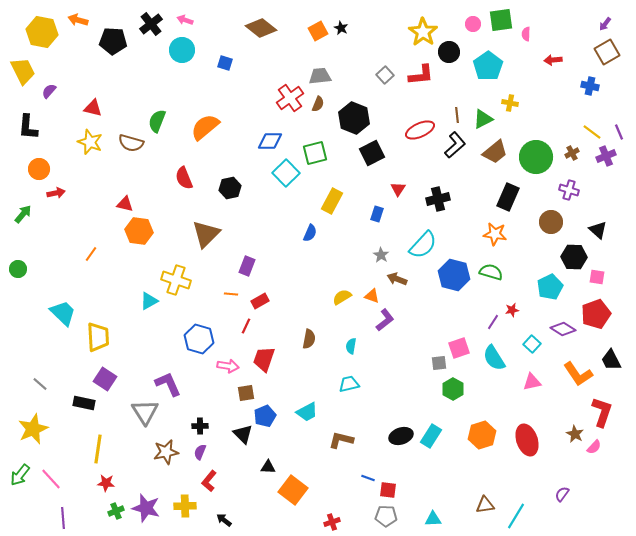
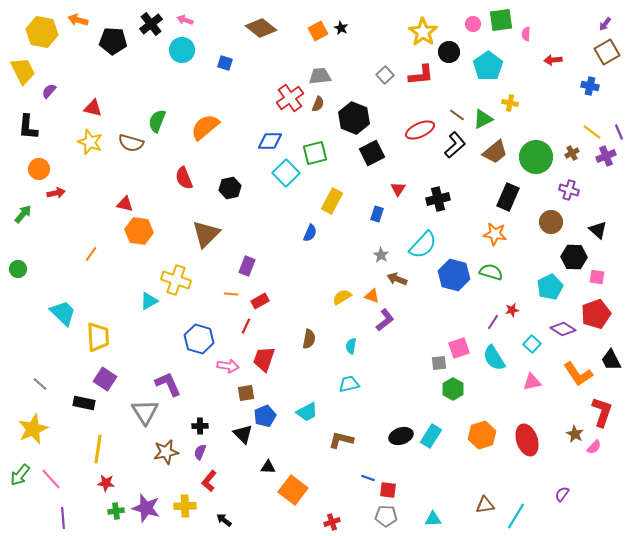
brown line at (457, 115): rotated 49 degrees counterclockwise
green cross at (116, 511): rotated 14 degrees clockwise
